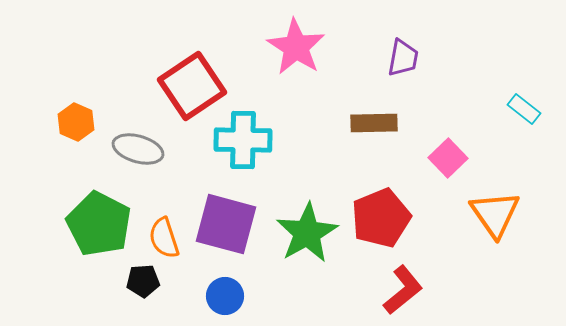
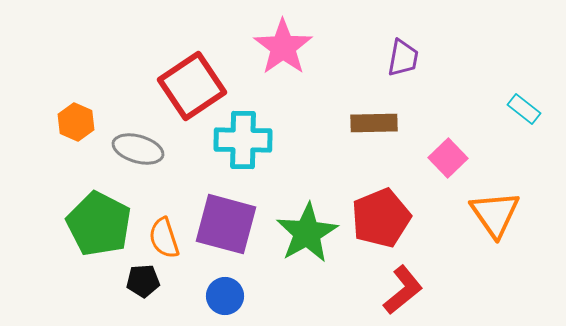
pink star: moved 13 px left; rotated 4 degrees clockwise
